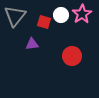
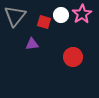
red circle: moved 1 px right, 1 px down
